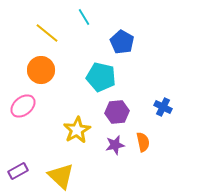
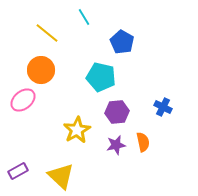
pink ellipse: moved 6 px up
purple star: moved 1 px right
